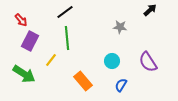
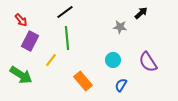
black arrow: moved 9 px left, 3 px down
cyan circle: moved 1 px right, 1 px up
green arrow: moved 3 px left, 1 px down
